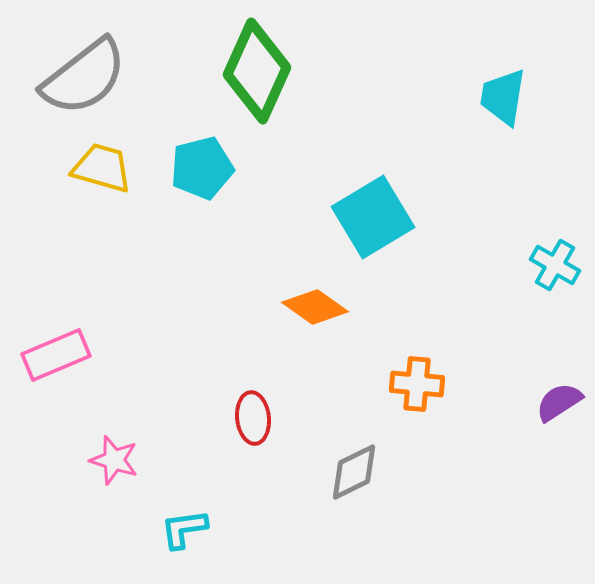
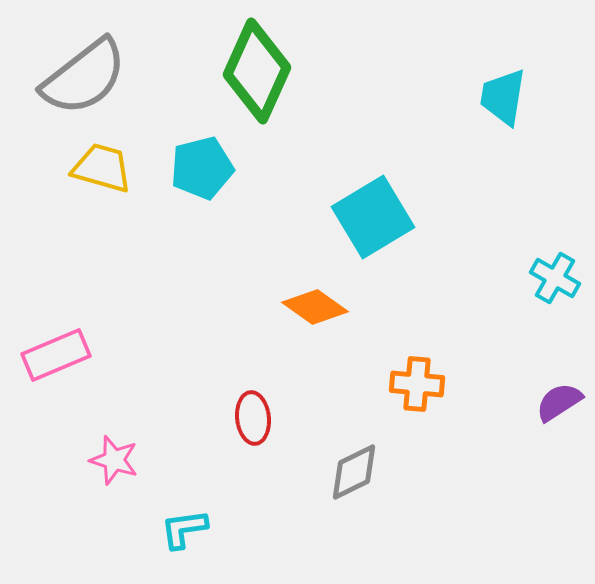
cyan cross: moved 13 px down
